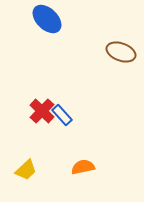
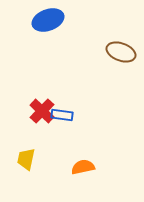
blue ellipse: moved 1 px right, 1 px down; rotated 64 degrees counterclockwise
blue rectangle: rotated 40 degrees counterclockwise
yellow trapezoid: moved 11 px up; rotated 145 degrees clockwise
